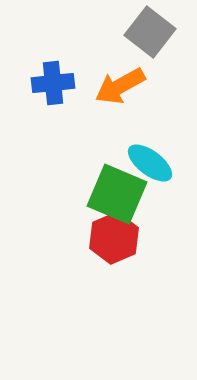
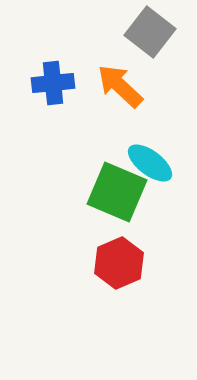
orange arrow: rotated 72 degrees clockwise
green square: moved 2 px up
red hexagon: moved 5 px right, 25 px down
